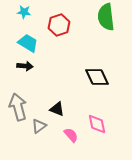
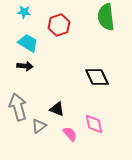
pink diamond: moved 3 px left
pink semicircle: moved 1 px left, 1 px up
